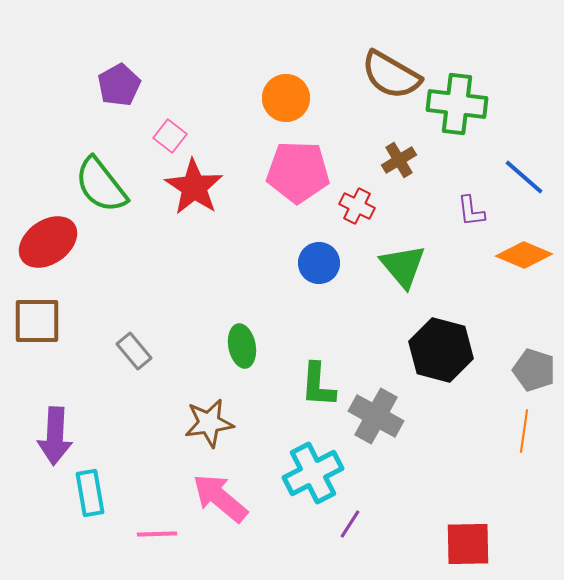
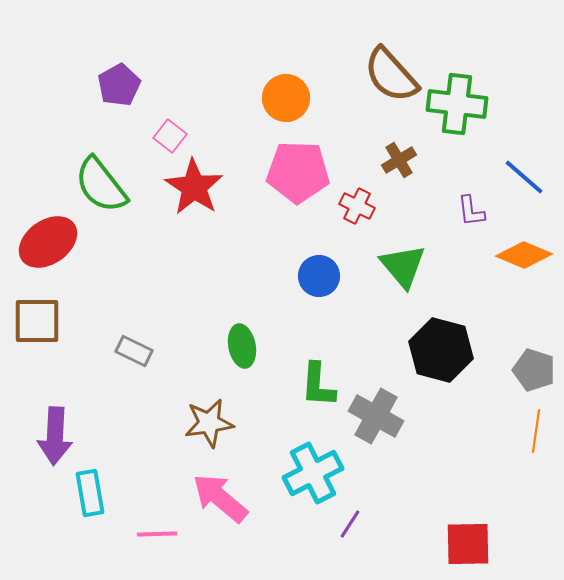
brown semicircle: rotated 18 degrees clockwise
blue circle: moved 13 px down
gray rectangle: rotated 24 degrees counterclockwise
orange line: moved 12 px right
